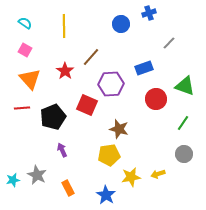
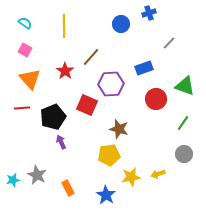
purple arrow: moved 1 px left, 8 px up
